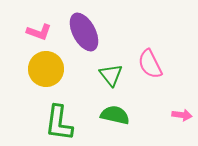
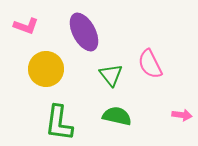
pink L-shape: moved 13 px left, 6 px up
green semicircle: moved 2 px right, 1 px down
